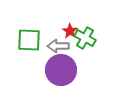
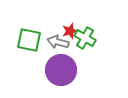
red star: rotated 21 degrees clockwise
green square: rotated 10 degrees clockwise
gray arrow: moved 4 px up; rotated 15 degrees clockwise
